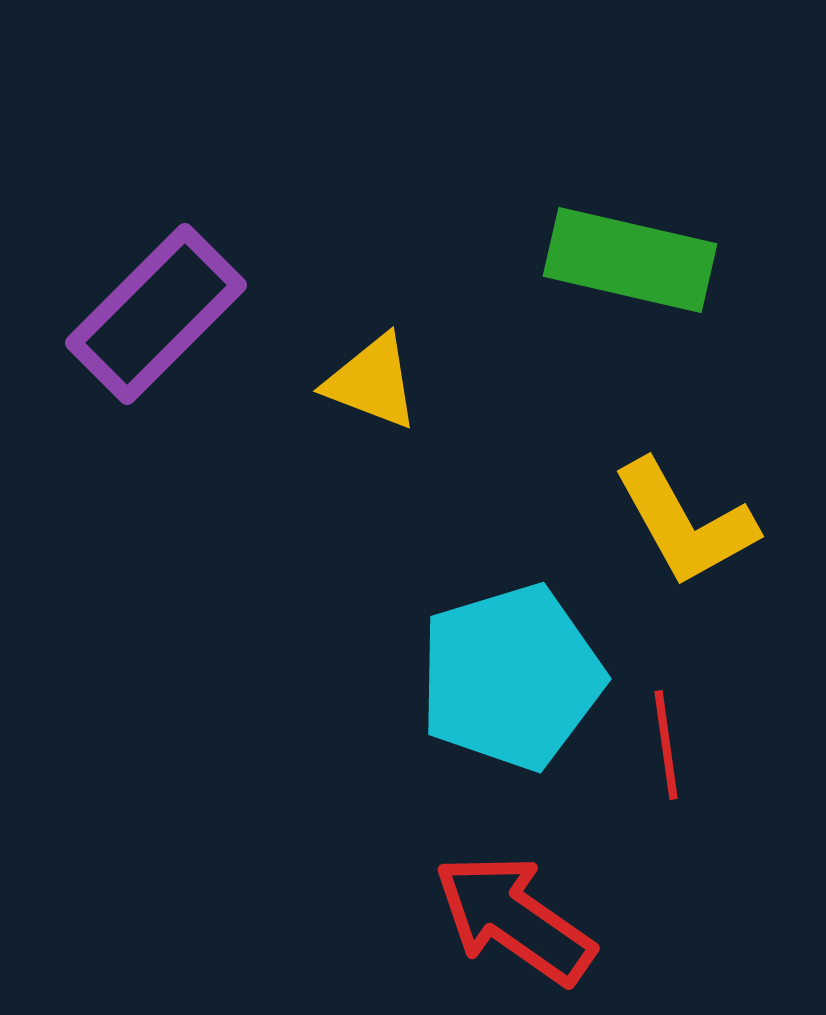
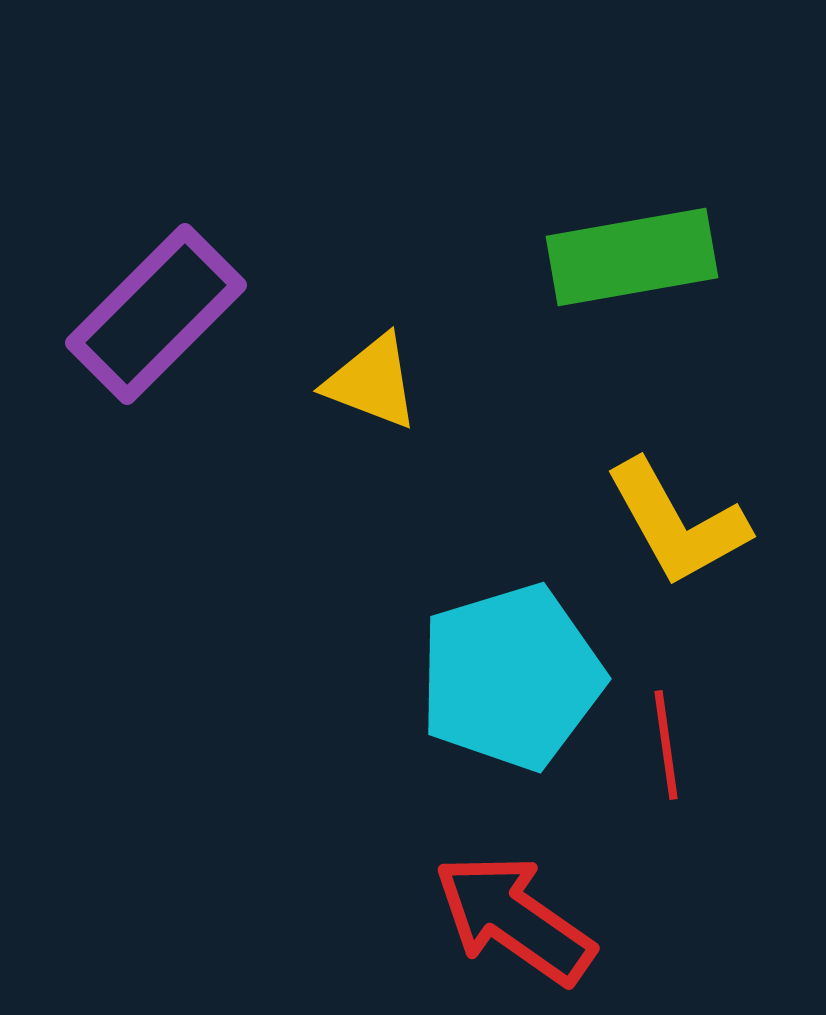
green rectangle: moved 2 px right, 3 px up; rotated 23 degrees counterclockwise
yellow L-shape: moved 8 px left
